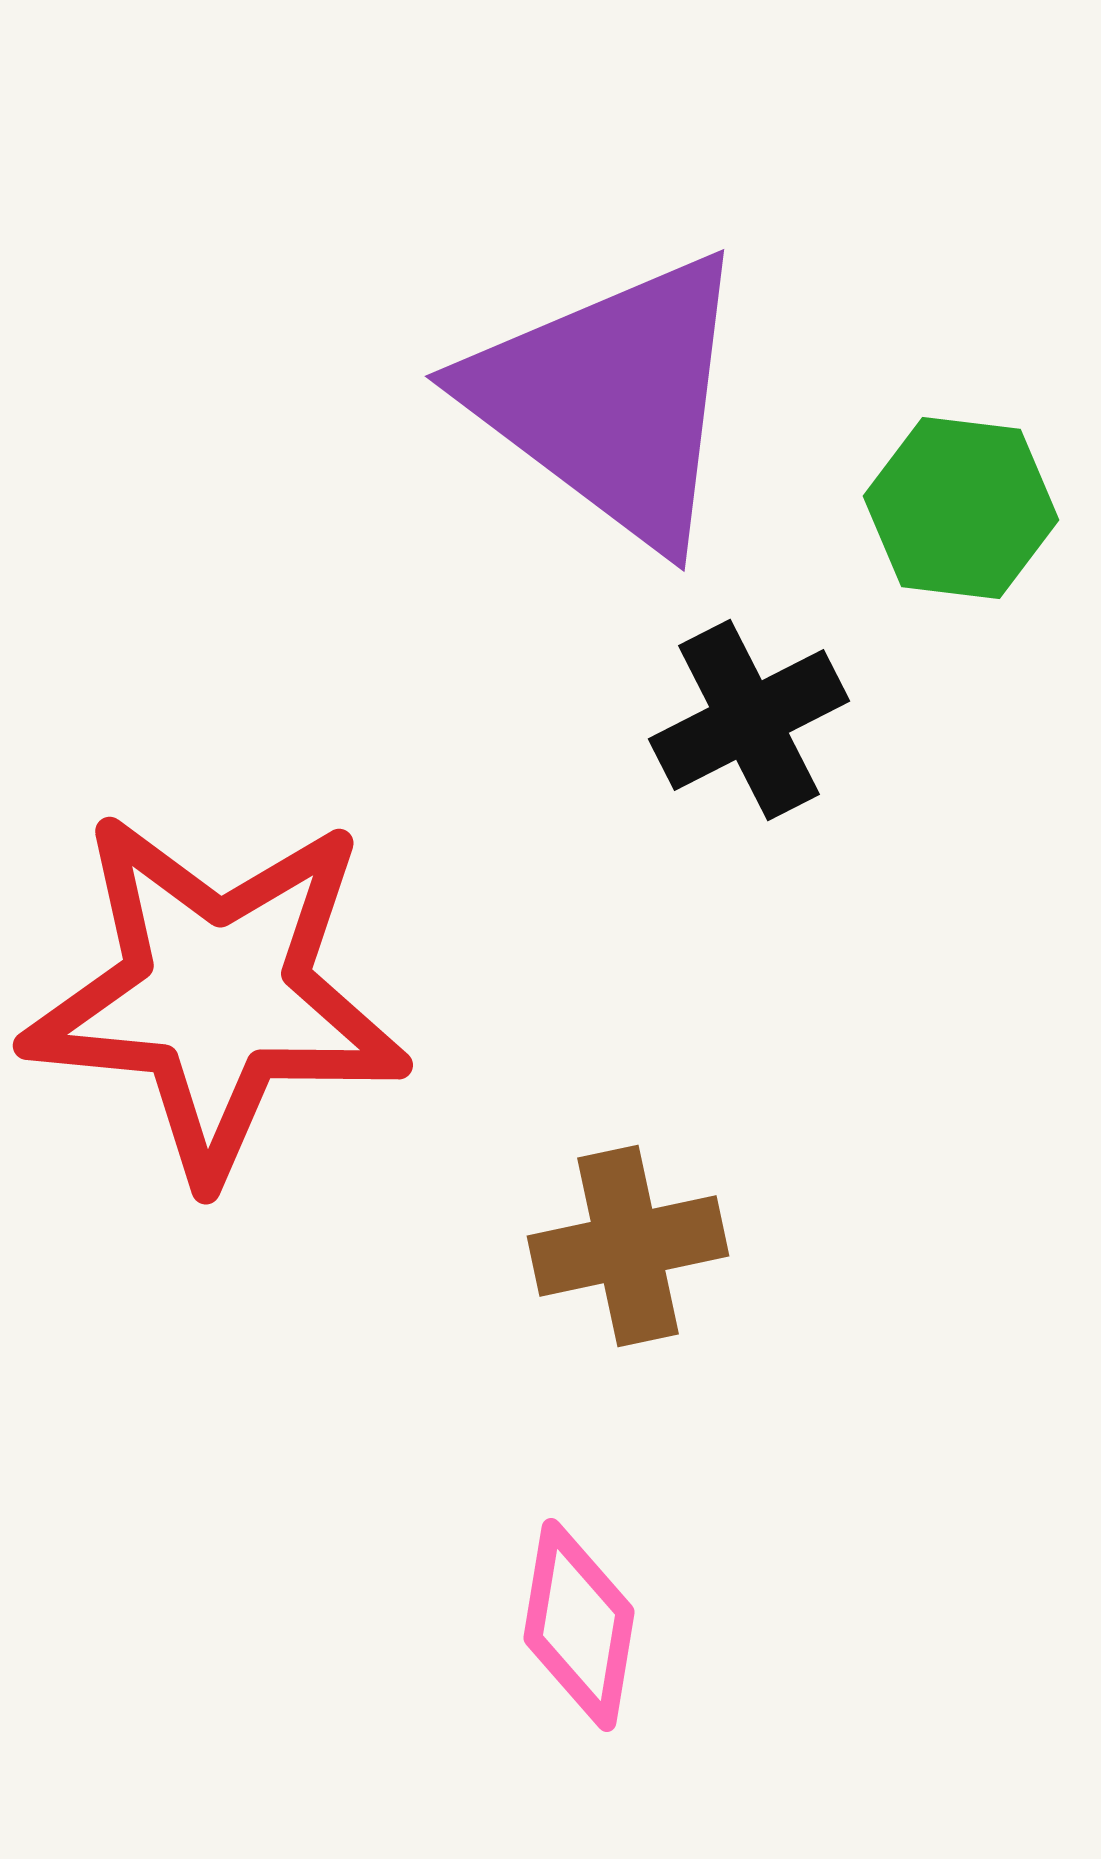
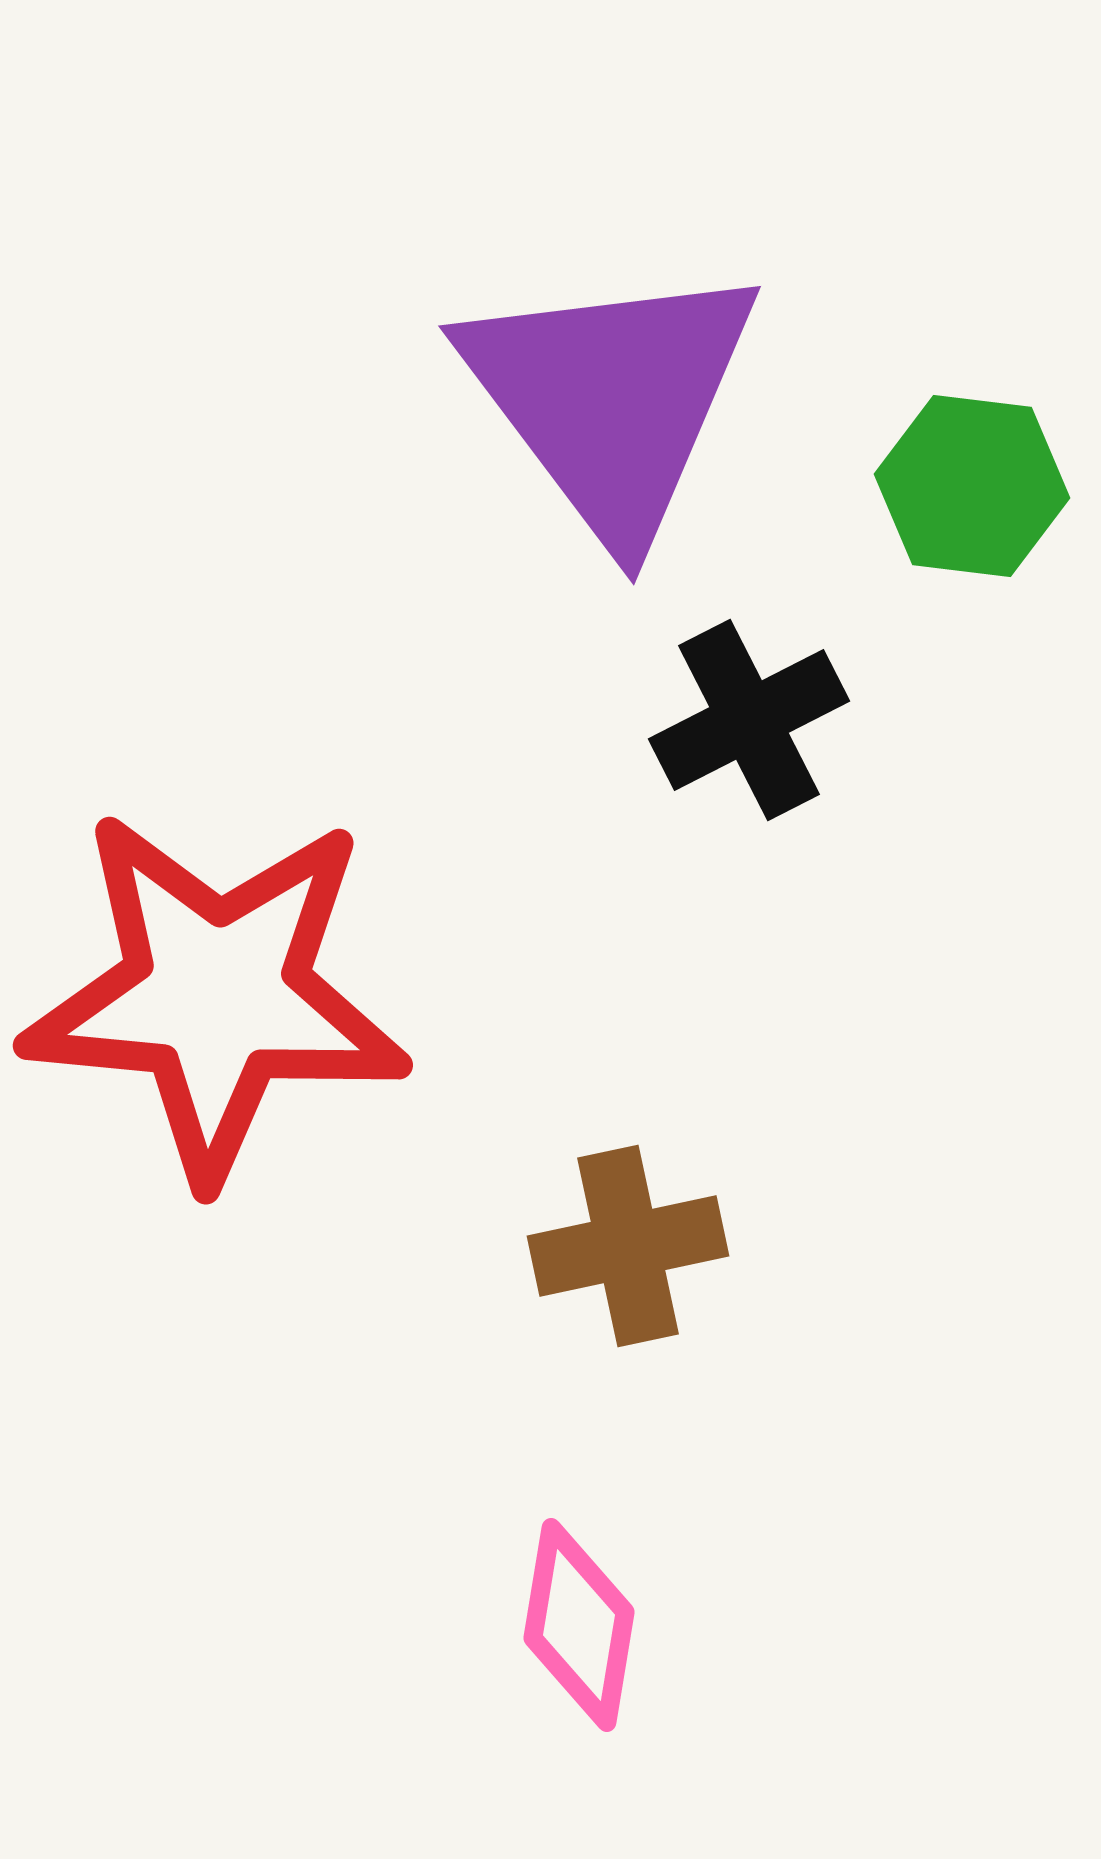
purple triangle: rotated 16 degrees clockwise
green hexagon: moved 11 px right, 22 px up
